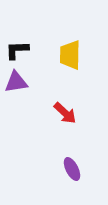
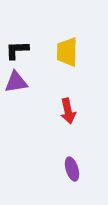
yellow trapezoid: moved 3 px left, 3 px up
red arrow: moved 3 px right, 2 px up; rotated 35 degrees clockwise
purple ellipse: rotated 10 degrees clockwise
